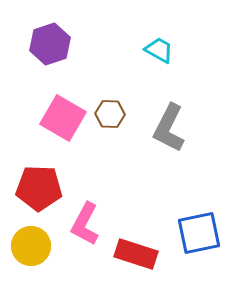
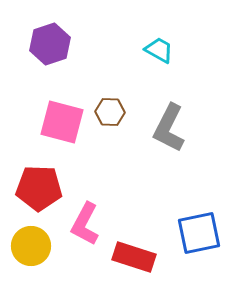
brown hexagon: moved 2 px up
pink square: moved 1 px left, 4 px down; rotated 15 degrees counterclockwise
red rectangle: moved 2 px left, 3 px down
